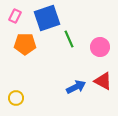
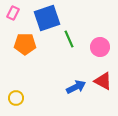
pink rectangle: moved 2 px left, 3 px up
